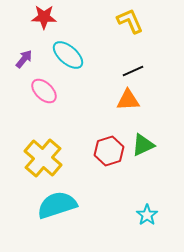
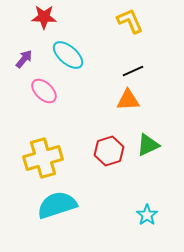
green triangle: moved 5 px right
yellow cross: rotated 33 degrees clockwise
